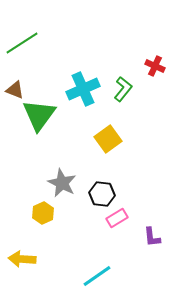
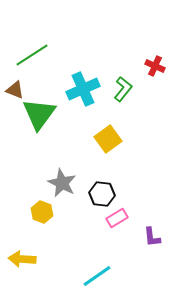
green line: moved 10 px right, 12 px down
green triangle: moved 1 px up
yellow hexagon: moved 1 px left, 1 px up; rotated 15 degrees counterclockwise
